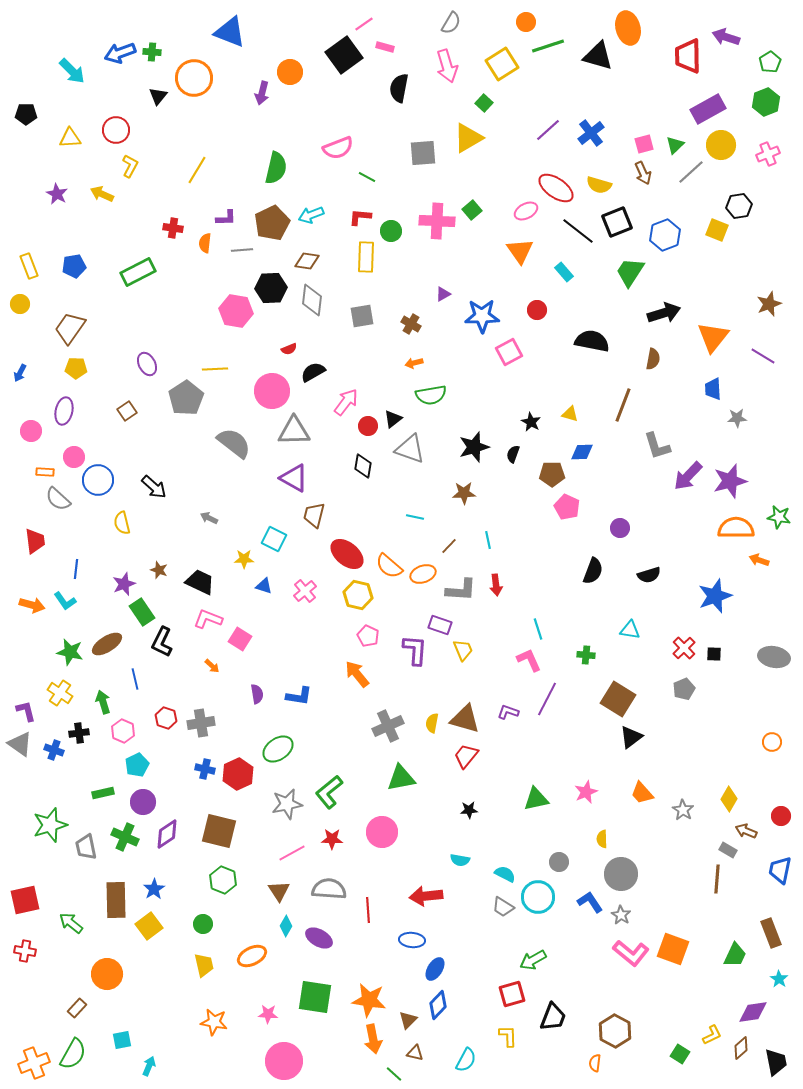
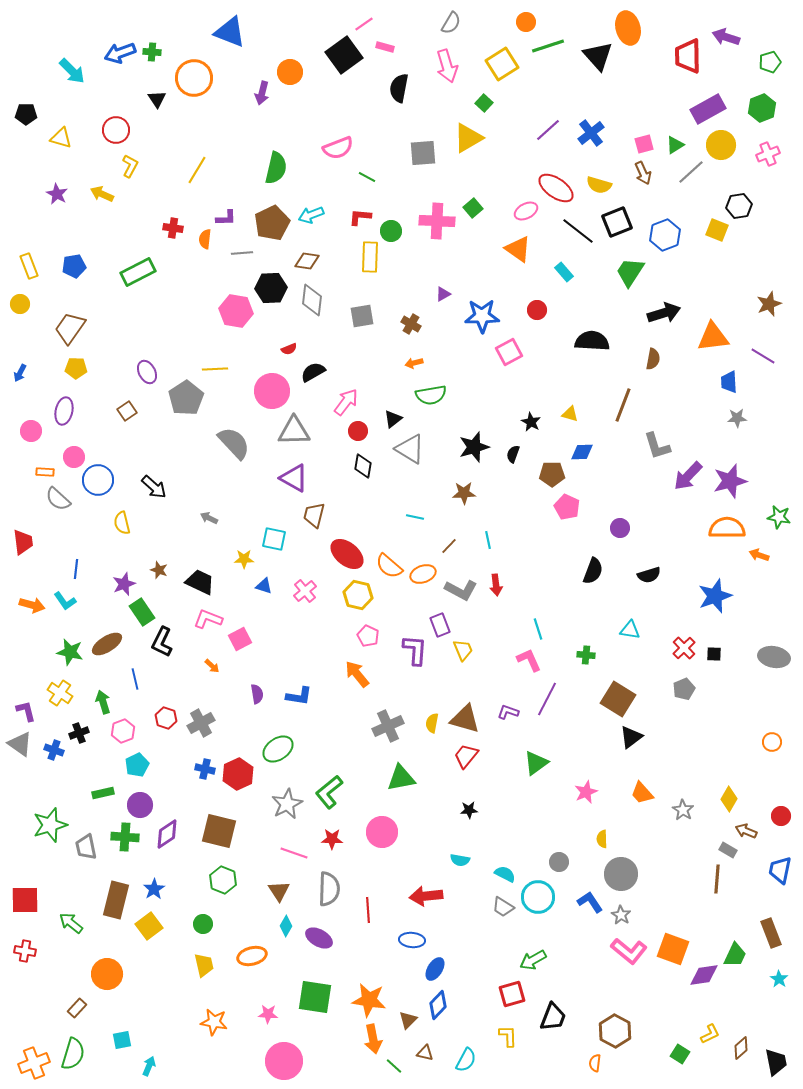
black triangle at (598, 56): rotated 32 degrees clockwise
green pentagon at (770, 62): rotated 15 degrees clockwise
black triangle at (158, 96): moved 1 px left, 3 px down; rotated 12 degrees counterclockwise
green hexagon at (766, 102): moved 4 px left, 6 px down
yellow triangle at (70, 138): moved 9 px left; rotated 20 degrees clockwise
green triangle at (675, 145): rotated 12 degrees clockwise
green square at (472, 210): moved 1 px right, 2 px up
orange semicircle at (205, 243): moved 4 px up
gray line at (242, 250): moved 3 px down
orange triangle at (520, 251): moved 2 px left, 2 px up; rotated 20 degrees counterclockwise
yellow rectangle at (366, 257): moved 4 px right
orange triangle at (713, 337): rotated 44 degrees clockwise
black semicircle at (592, 341): rotated 8 degrees counterclockwise
purple ellipse at (147, 364): moved 8 px down
blue trapezoid at (713, 389): moved 16 px right, 7 px up
red circle at (368, 426): moved 10 px left, 5 px down
gray semicircle at (234, 443): rotated 9 degrees clockwise
gray triangle at (410, 449): rotated 12 degrees clockwise
orange semicircle at (736, 528): moved 9 px left
cyan square at (274, 539): rotated 15 degrees counterclockwise
red trapezoid at (35, 541): moved 12 px left, 1 px down
orange arrow at (759, 560): moved 5 px up
gray L-shape at (461, 590): rotated 24 degrees clockwise
purple rectangle at (440, 625): rotated 50 degrees clockwise
pink square at (240, 639): rotated 30 degrees clockwise
gray cross at (201, 723): rotated 20 degrees counterclockwise
pink hexagon at (123, 731): rotated 15 degrees clockwise
black cross at (79, 733): rotated 12 degrees counterclockwise
green triangle at (536, 799): moved 36 px up; rotated 24 degrees counterclockwise
purple circle at (143, 802): moved 3 px left, 3 px down
gray star at (287, 804): rotated 16 degrees counterclockwise
green cross at (125, 837): rotated 20 degrees counterclockwise
pink line at (292, 853): moved 2 px right; rotated 48 degrees clockwise
gray semicircle at (329, 889): rotated 88 degrees clockwise
red square at (25, 900): rotated 12 degrees clockwise
brown rectangle at (116, 900): rotated 15 degrees clockwise
pink L-shape at (631, 953): moved 2 px left, 2 px up
orange ellipse at (252, 956): rotated 12 degrees clockwise
purple diamond at (753, 1012): moved 49 px left, 37 px up
yellow L-shape at (712, 1035): moved 2 px left, 1 px up
brown triangle at (415, 1053): moved 10 px right
green semicircle at (73, 1054): rotated 12 degrees counterclockwise
green line at (394, 1074): moved 8 px up
